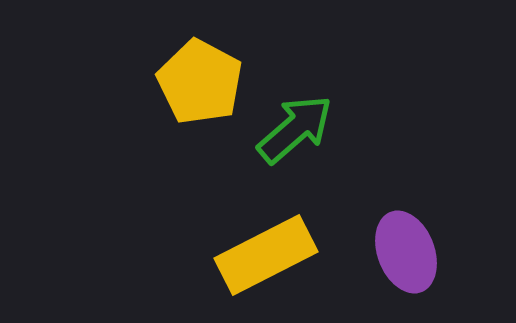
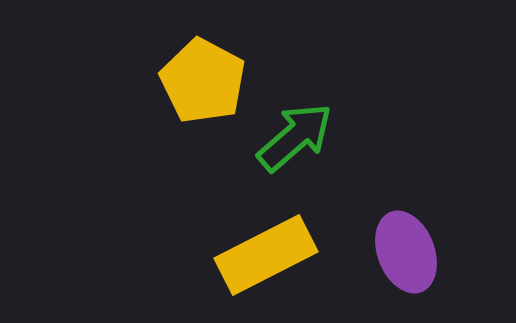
yellow pentagon: moved 3 px right, 1 px up
green arrow: moved 8 px down
